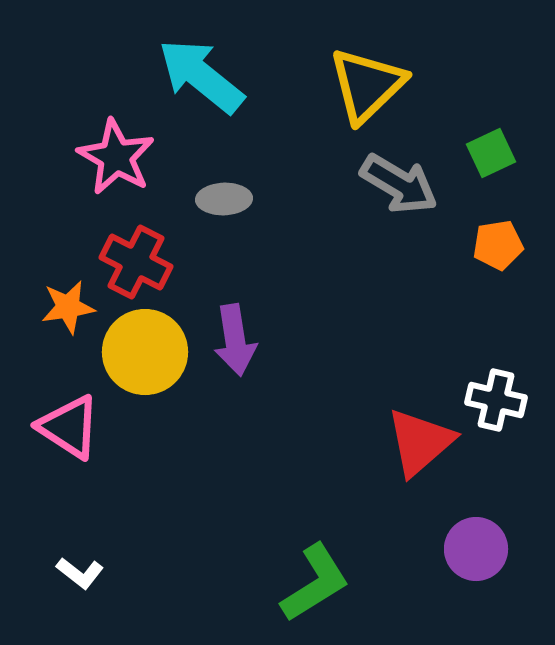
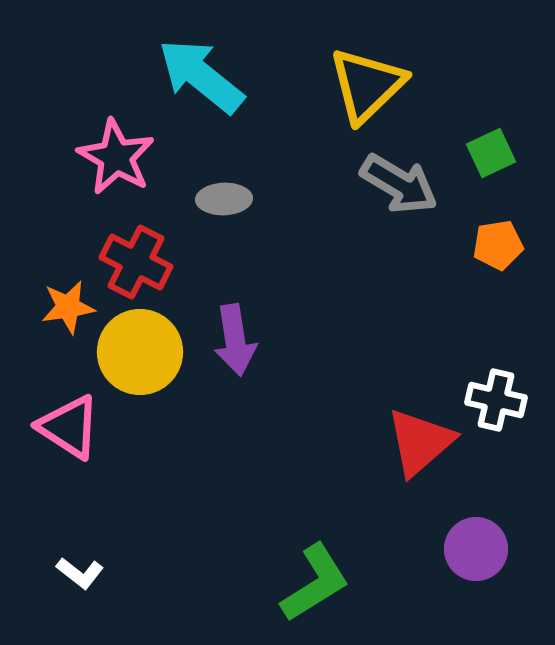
yellow circle: moved 5 px left
